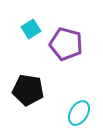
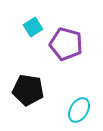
cyan square: moved 2 px right, 2 px up
cyan ellipse: moved 3 px up
